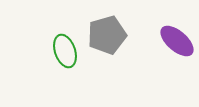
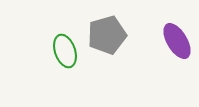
purple ellipse: rotated 18 degrees clockwise
